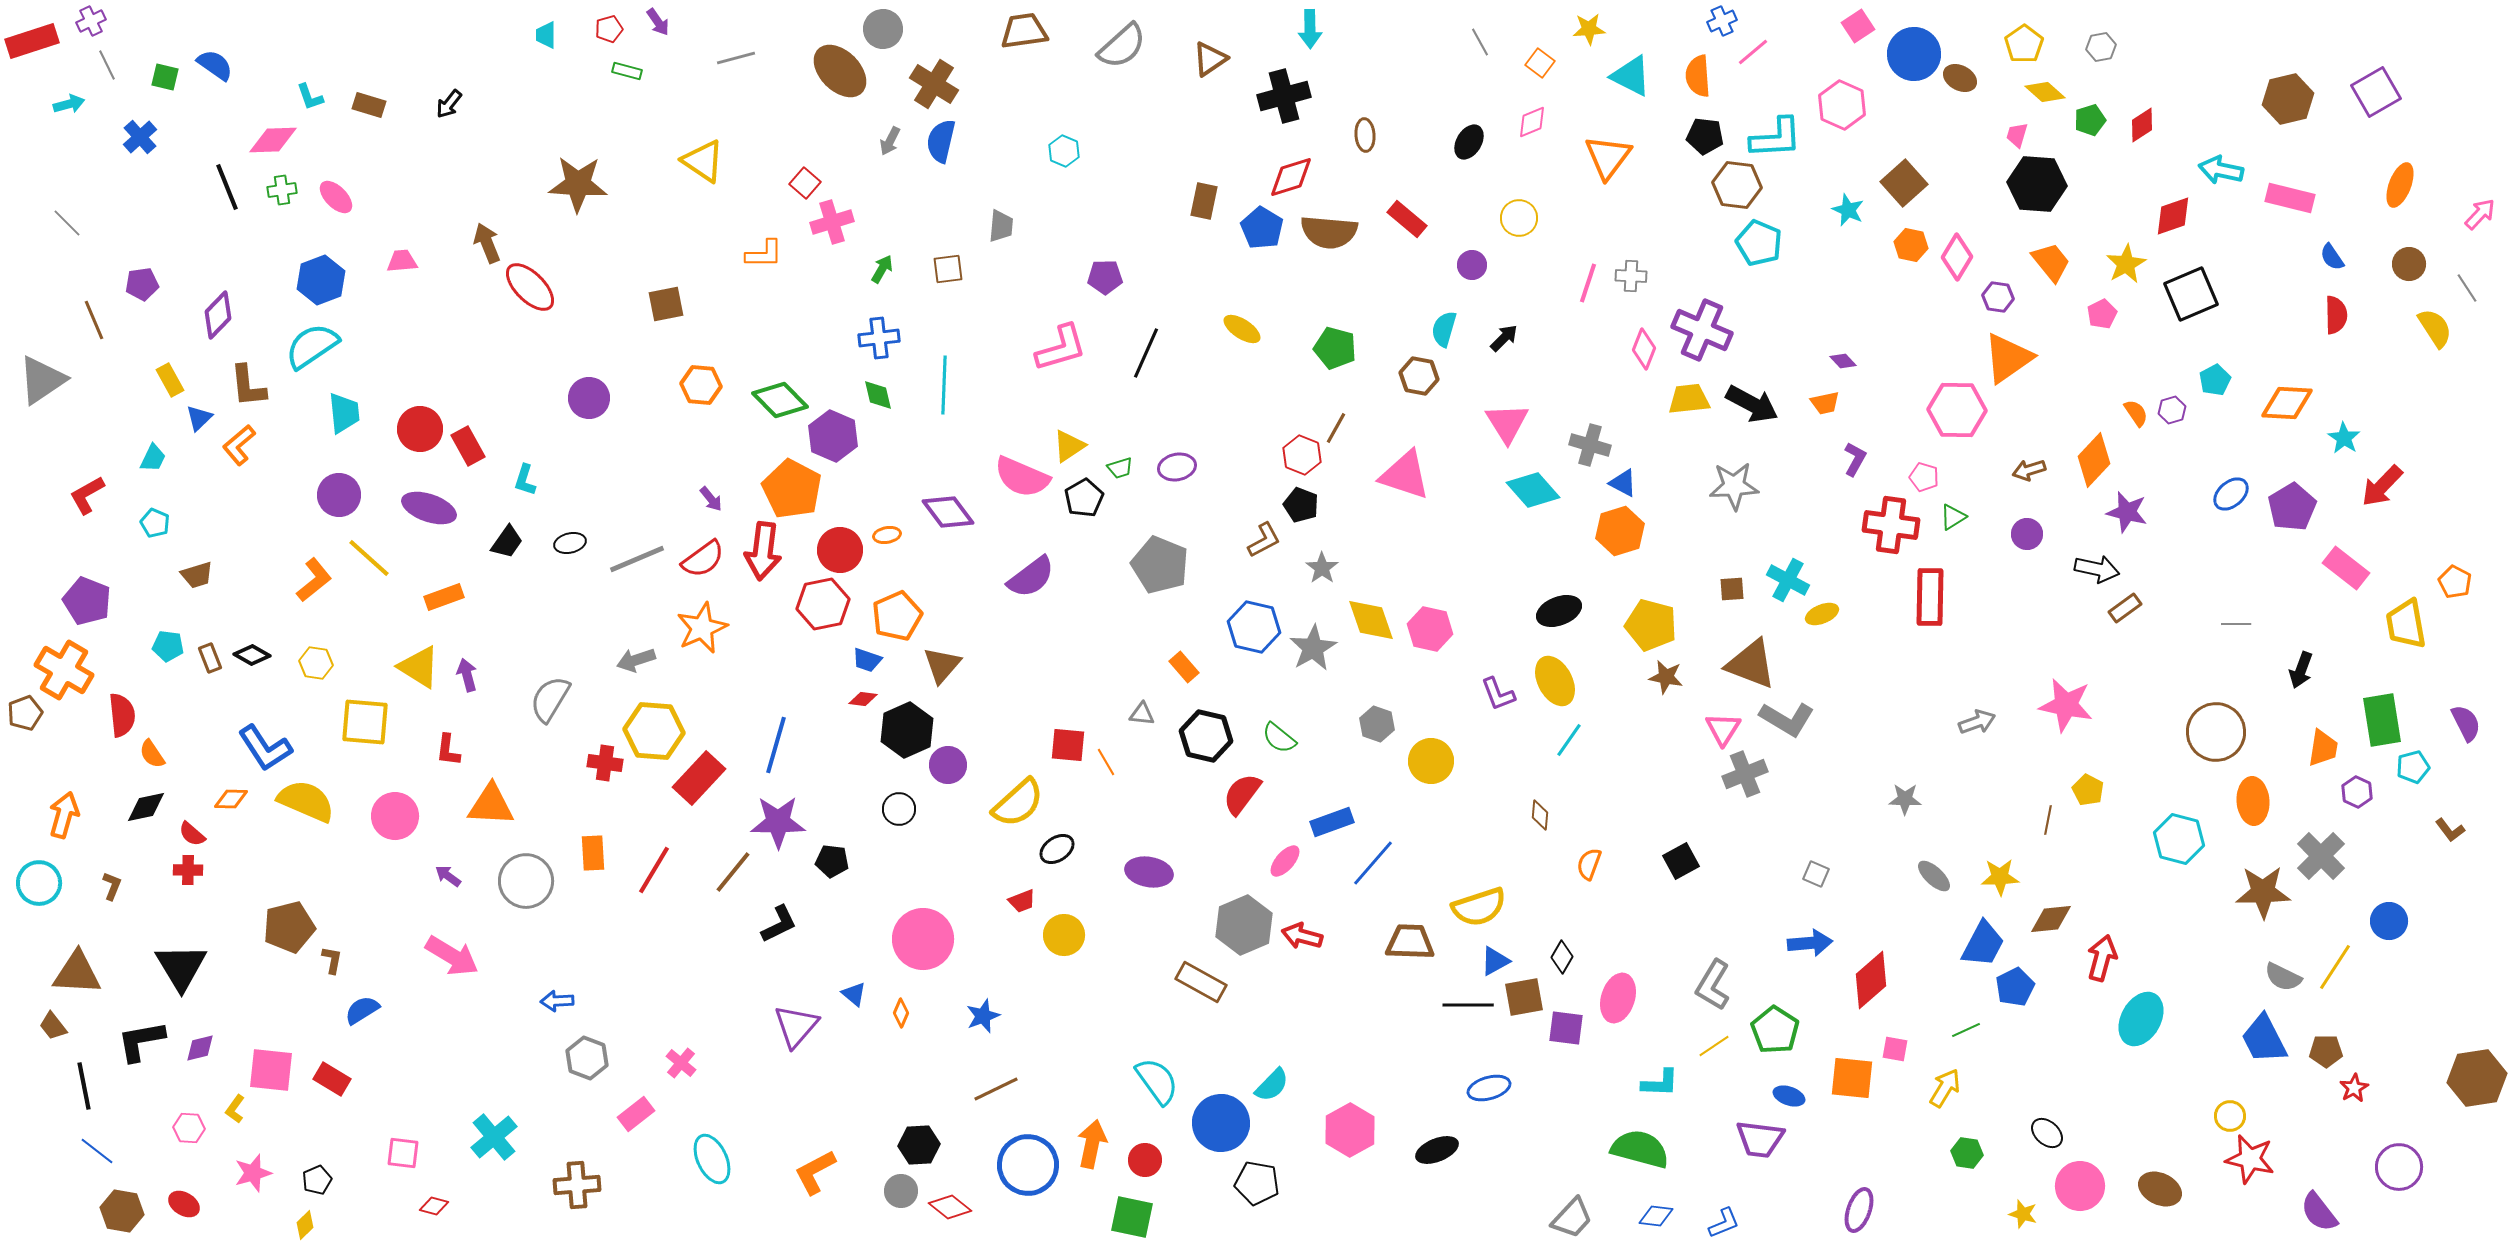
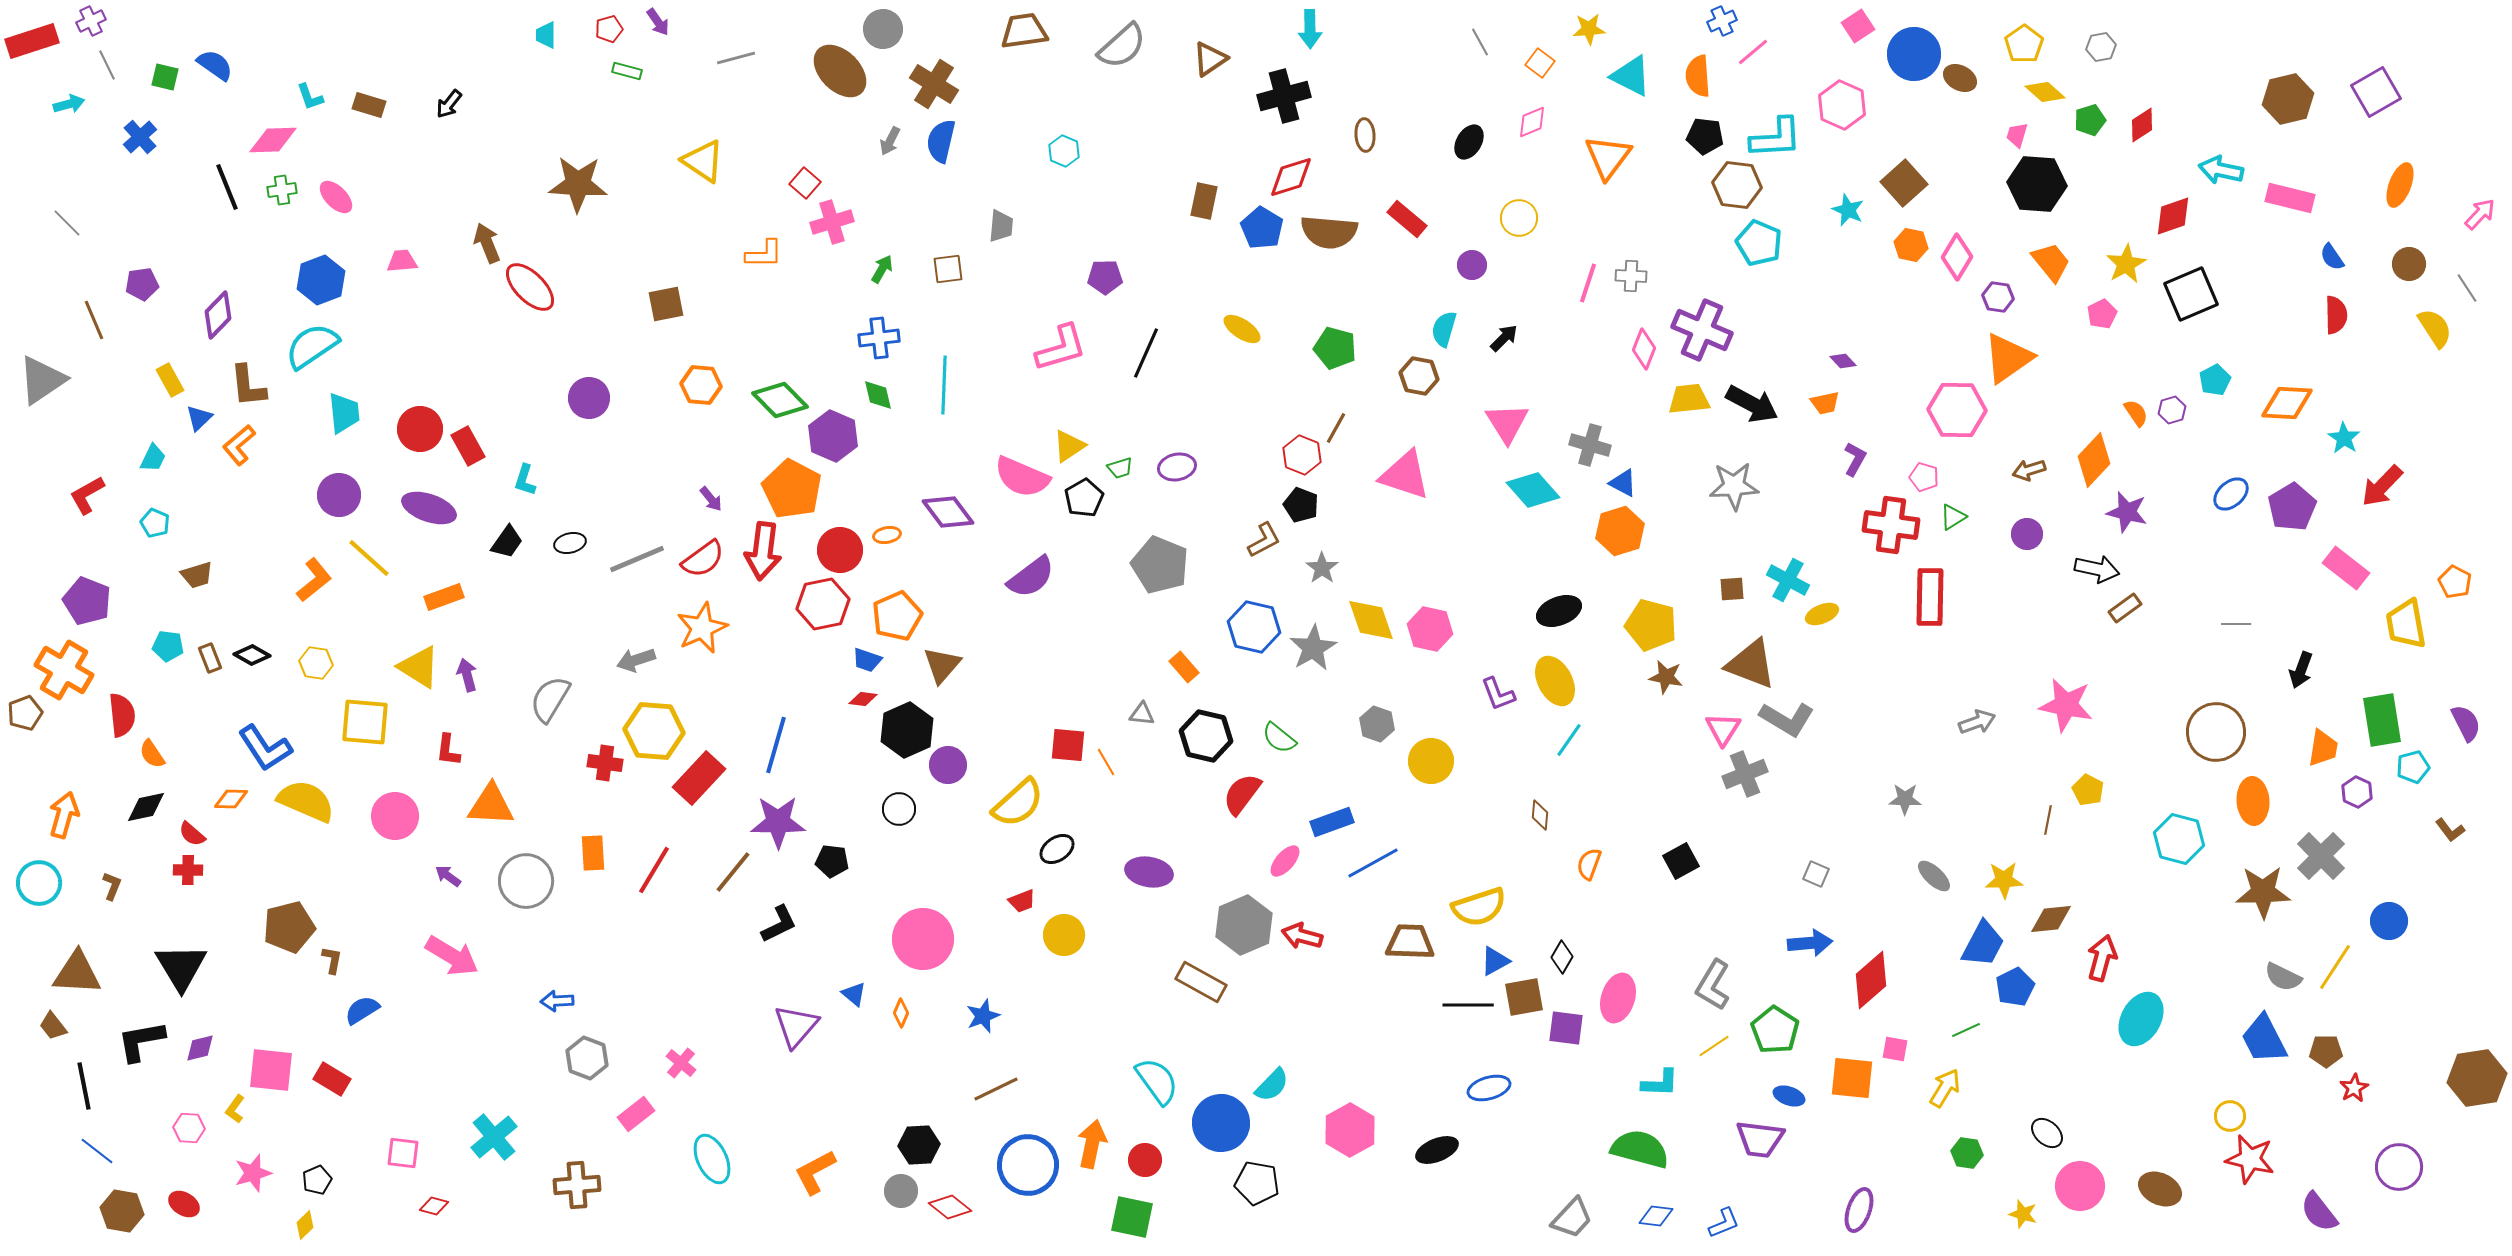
blue line at (1373, 863): rotated 20 degrees clockwise
yellow star at (2000, 877): moved 4 px right, 3 px down
